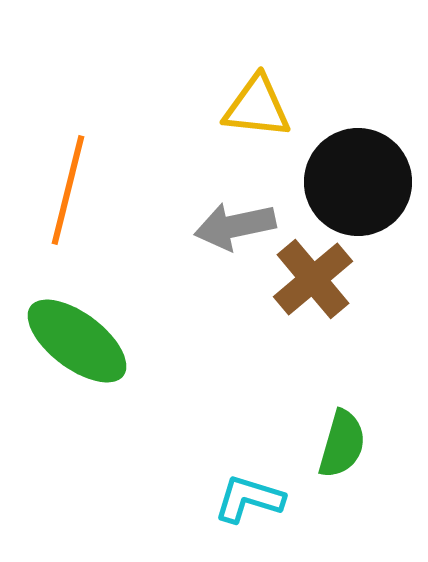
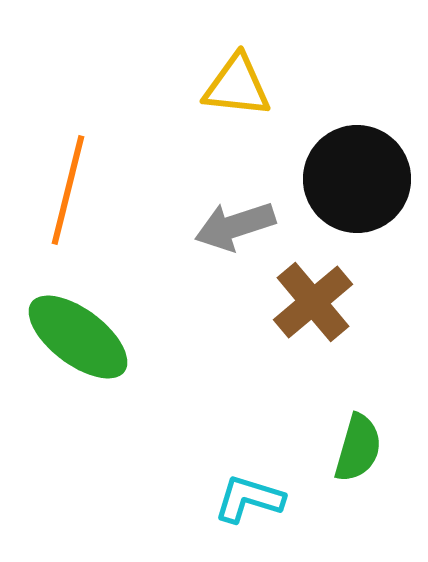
yellow triangle: moved 20 px left, 21 px up
black circle: moved 1 px left, 3 px up
gray arrow: rotated 6 degrees counterclockwise
brown cross: moved 23 px down
green ellipse: moved 1 px right, 4 px up
green semicircle: moved 16 px right, 4 px down
